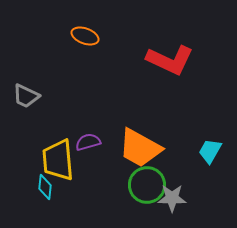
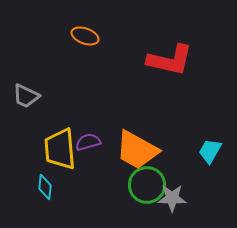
red L-shape: rotated 12 degrees counterclockwise
orange trapezoid: moved 3 px left, 2 px down
yellow trapezoid: moved 2 px right, 11 px up
